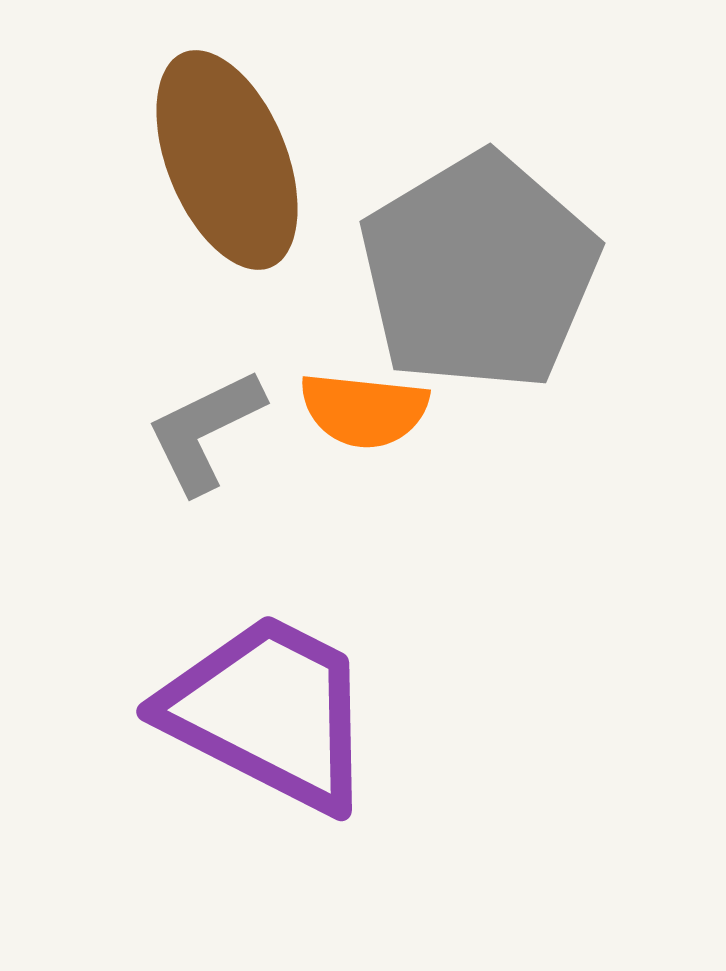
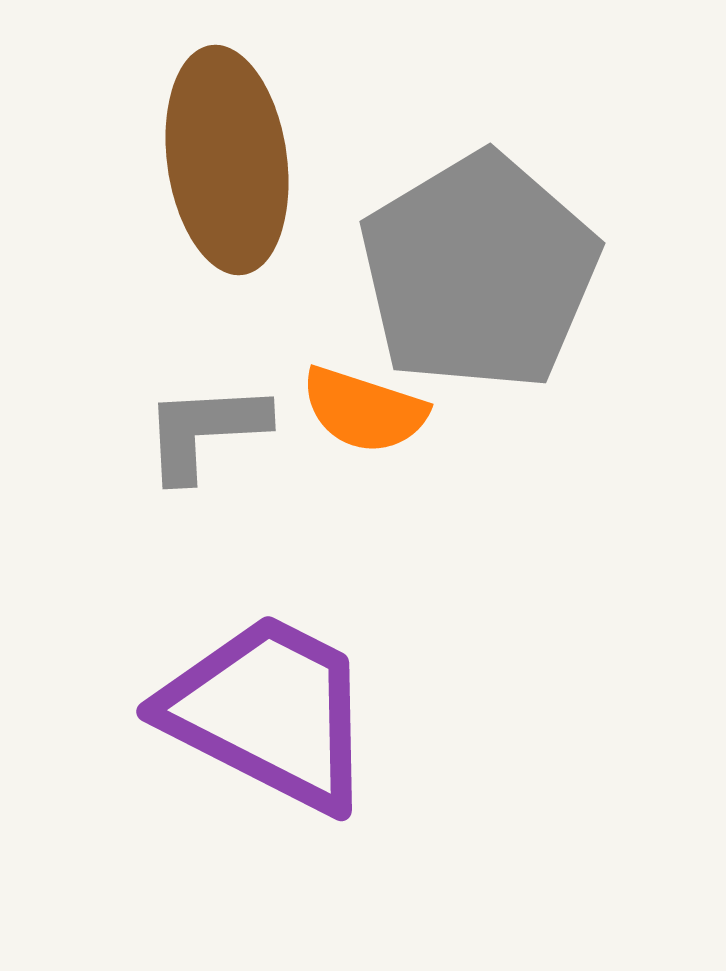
brown ellipse: rotated 14 degrees clockwise
orange semicircle: rotated 12 degrees clockwise
gray L-shape: rotated 23 degrees clockwise
